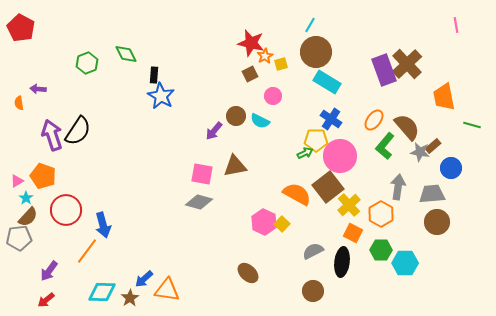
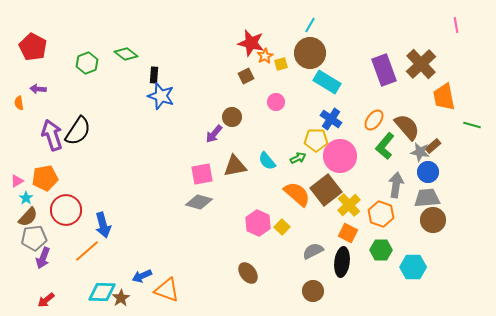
red pentagon at (21, 28): moved 12 px right, 19 px down
brown circle at (316, 52): moved 6 px left, 1 px down
green diamond at (126, 54): rotated 25 degrees counterclockwise
brown cross at (407, 64): moved 14 px right
brown square at (250, 74): moved 4 px left, 2 px down
blue star at (161, 96): rotated 12 degrees counterclockwise
pink circle at (273, 96): moved 3 px right, 6 px down
brown circle at (236, 116): moved 4 px left, 1 px down
cyan semicircle at (260, 121): moved 7 px right, 40 px down; rotated 24 degrees clockwise
purple arrow at (214, 131): moved 3 px down
green arrow at (305, 153): moved 7 px left, 5 px down
blue circle at (451, 168): moved 23 px left, 4 px down
pink square at (202, 174): rotated 20 degrees counterclockwise
orange pentagon at (43, 176): moved 2 px right, 2 px down; rotated 30 degrees counterclockwise
brown square at (328, 187): moved 2 px left, 3 px down
gray arrow at (398, 187): moved 2 px left, 2 px up
orange semicircle at (297, 194): rotated 12 degrees clockwise
gray trapezoid at (432, 194): moved 5 px left, 4 px down
orange hexagon at (381, 214): rotated 10 degrees counterclockwise
pink hexagon at (264, 222): moved 6 px left, 1 px down
brown circle at (437, 222): moved 4 px left, 2 px up
yellow square at (282, 224): moved 3 px down
orange square at (353, 233): moved 5 px left
gray pentagon at (19, 238): moved 15 px right
orange line at (87, 251): rotated 12 degrees clockwise
cyan hexagon at (405, 263): moved 8 px right, 4 px down
purple arrow at (49, 271): moved 6 px left, 13 px up; rotated 15 degrees counterclockwise
brown ellipse at (248, 273): rotated 10 degrees clockwise
blue arrow at (144, 279): moved 2 px left, 3 px up; rotated 18 degrees clockwise
orange triangle at (167, 290): rotated 12 degrees clockwise
brown star at (130, 298): moved 9 px left
